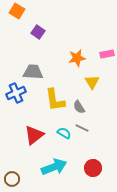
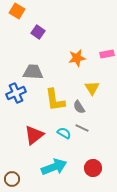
yellow triangle: moved 6 px down
